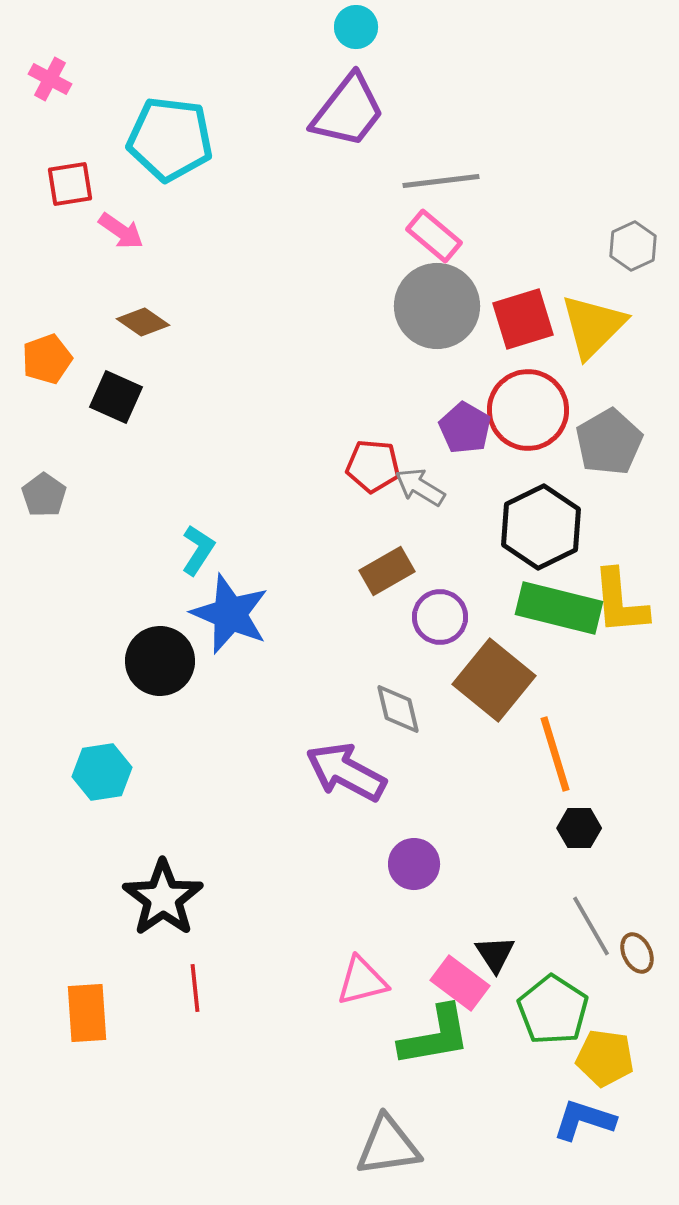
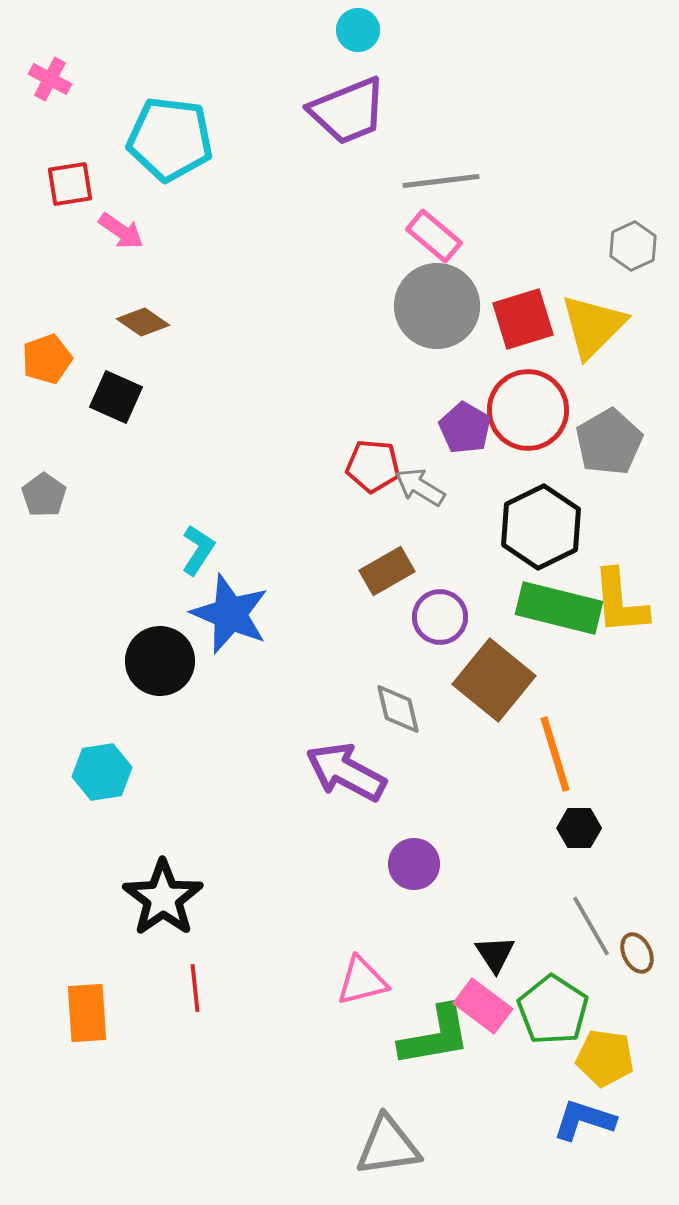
cyan circle at (356, 27): moved 2 px right, 3 px down
purple trapezoid at (348, 111): rotated 30 degrees clockwise
pink rectangle at (460, 983): moved 23 px right, 23 px down
